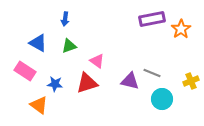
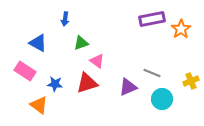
green triangle: moved 12 px right, 3 px up
purple triangle: moved 2 px left, 6 px down; rotated 36 degrees counterclockwise
